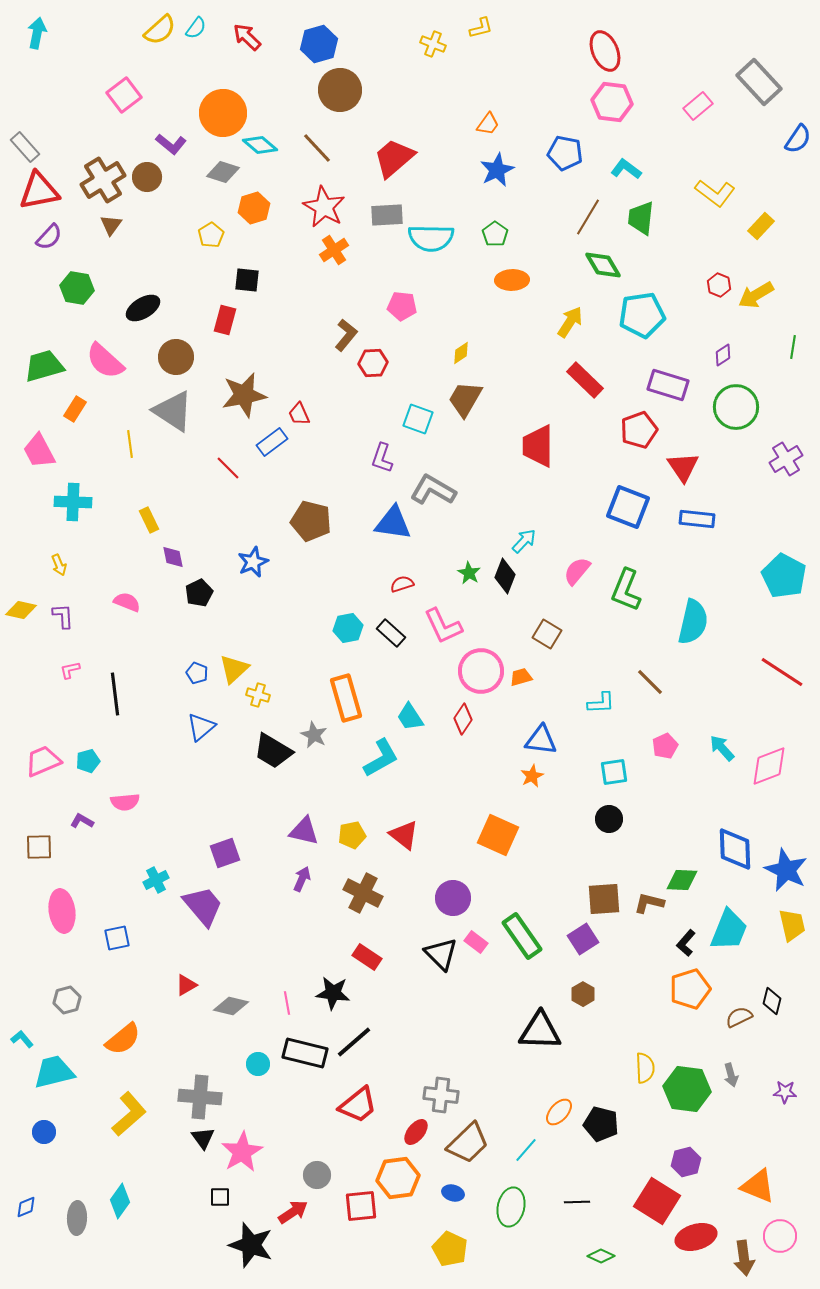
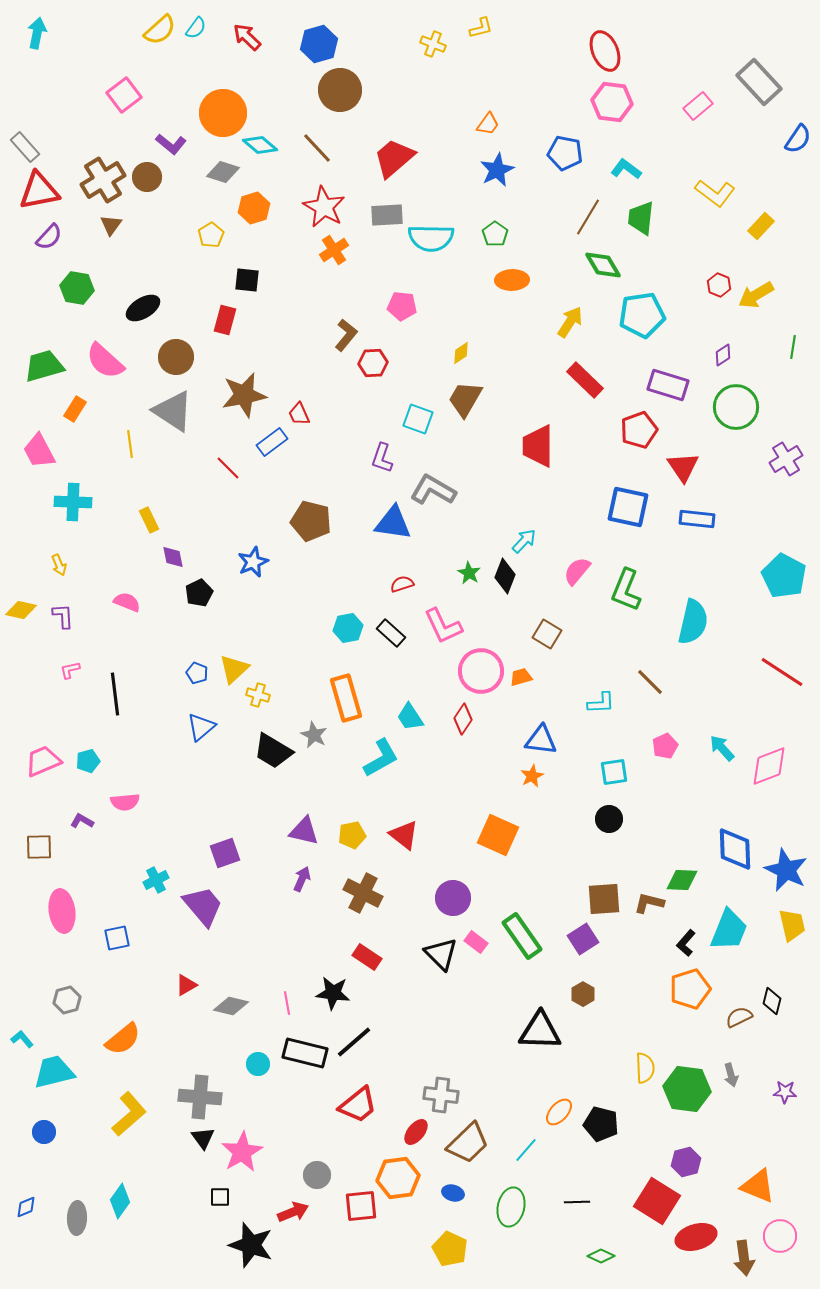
blue square at (628, 507): rotated 9 degrees counterclockwise
red arrow at (293, 1212): rotated 12 degrees clockwise
